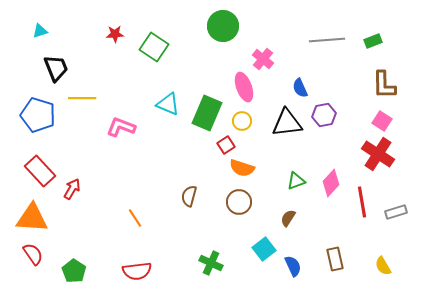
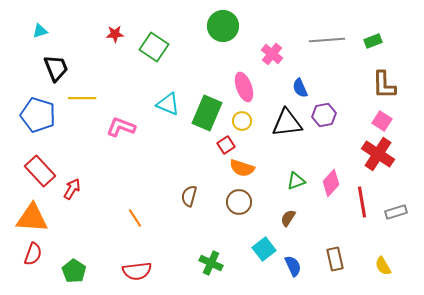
pink cross at (263, 59): moved 9 px right, 5 px up
red semicircle at (33, 254): rotated 55 degrees clockwise
